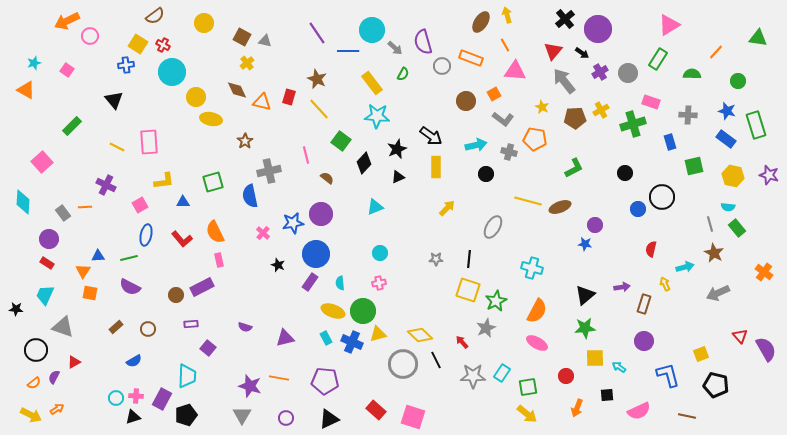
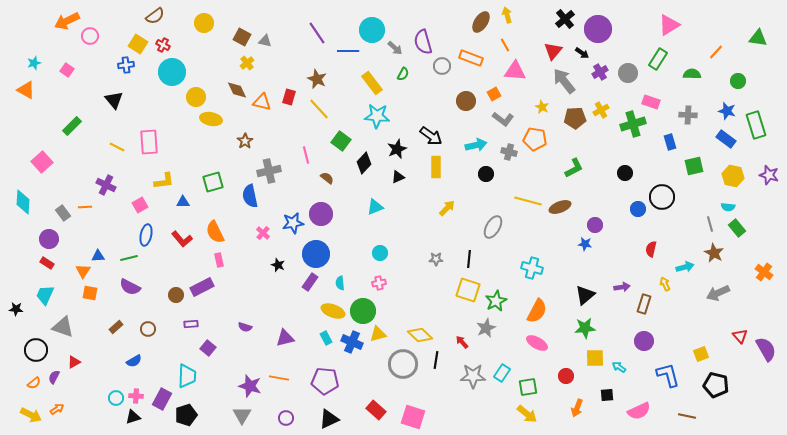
black line at (436, 360): rotated 36 degrees clockwise
